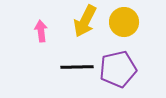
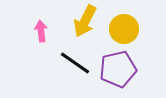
yellow circle: moved 7 px down
black line: moved 2 px left, 4 px up; rotated 36 degrees clockwise
